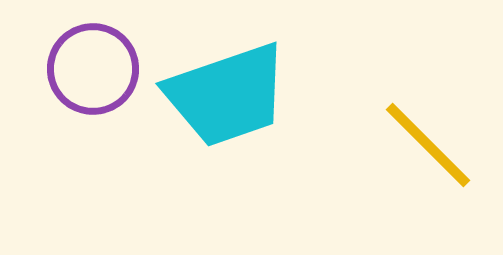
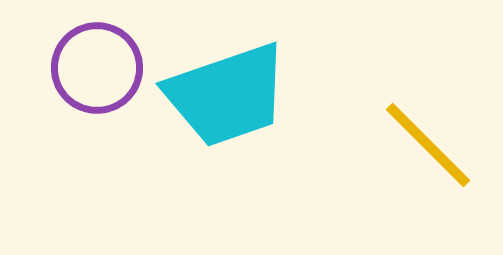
purple circle: moved 4 px right, 1 px up
